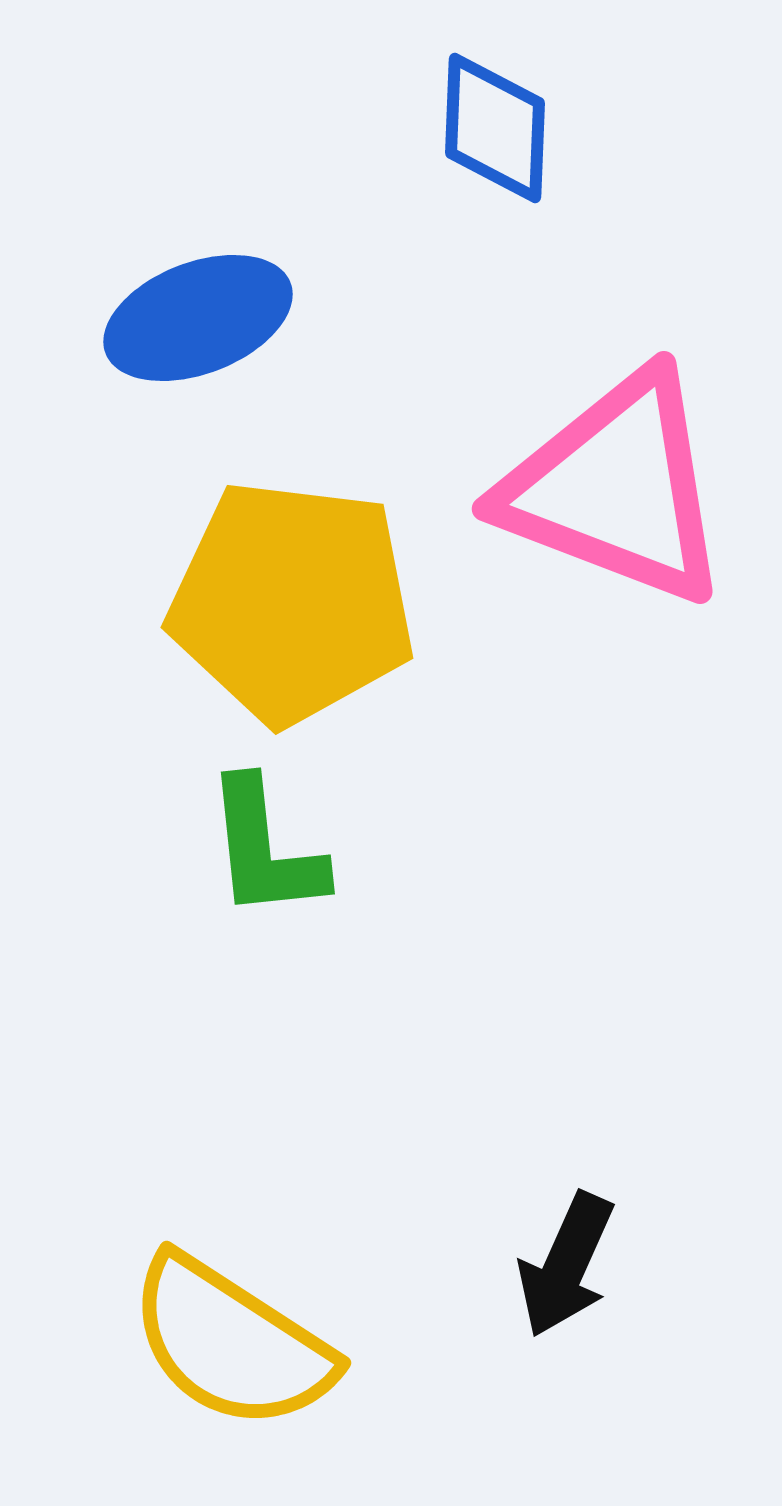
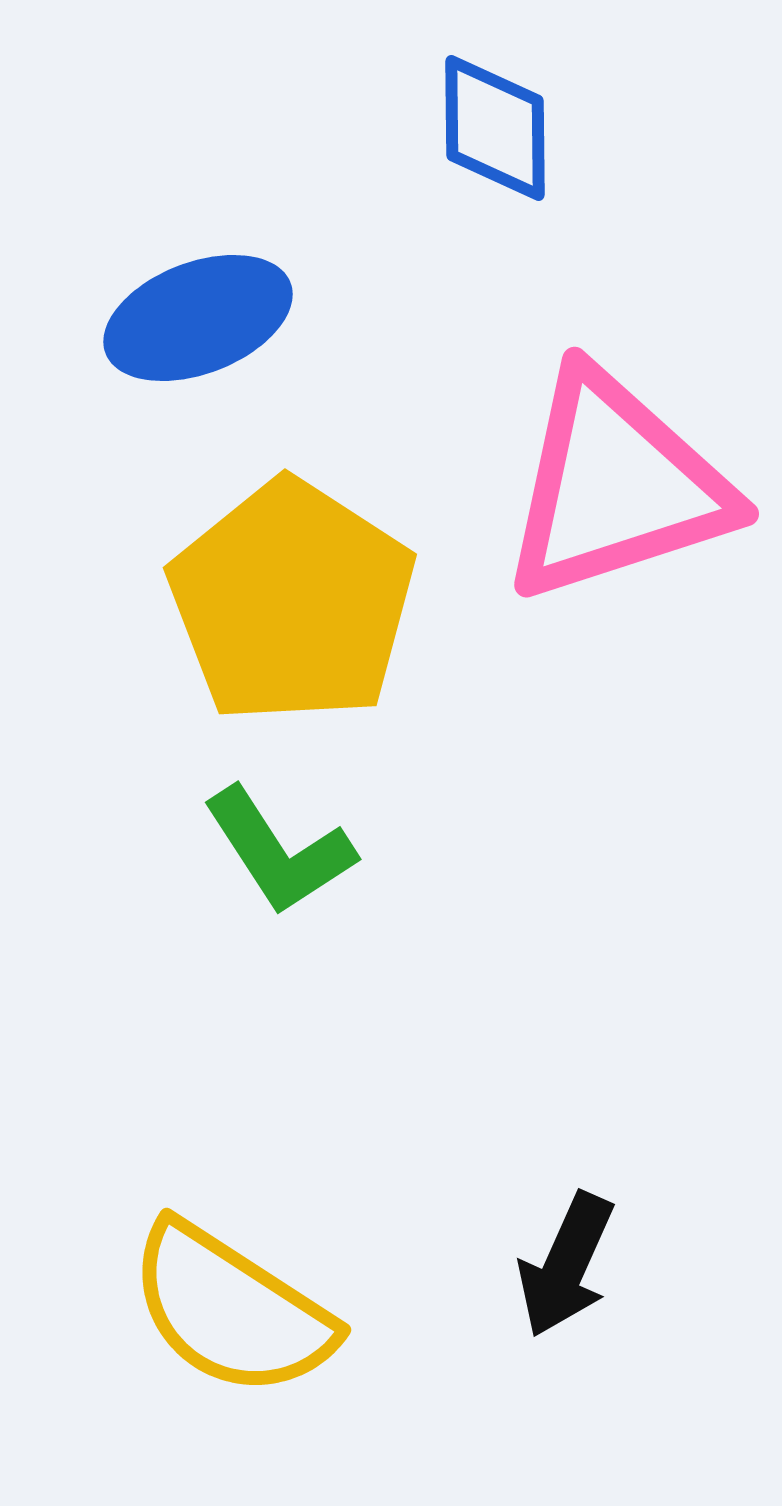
blue diamond: rotated 3 degrees counterclockwise
pink triangle: moved 2 px up; rotated 39 degrees counterclockwise
yellow pentagon: rotated 26 degrees clockwise
green L-shape: moved 14 px right, 2 px down; rotated 27 degrees counterclockwise
yellow semicircle: moved 33 px up
